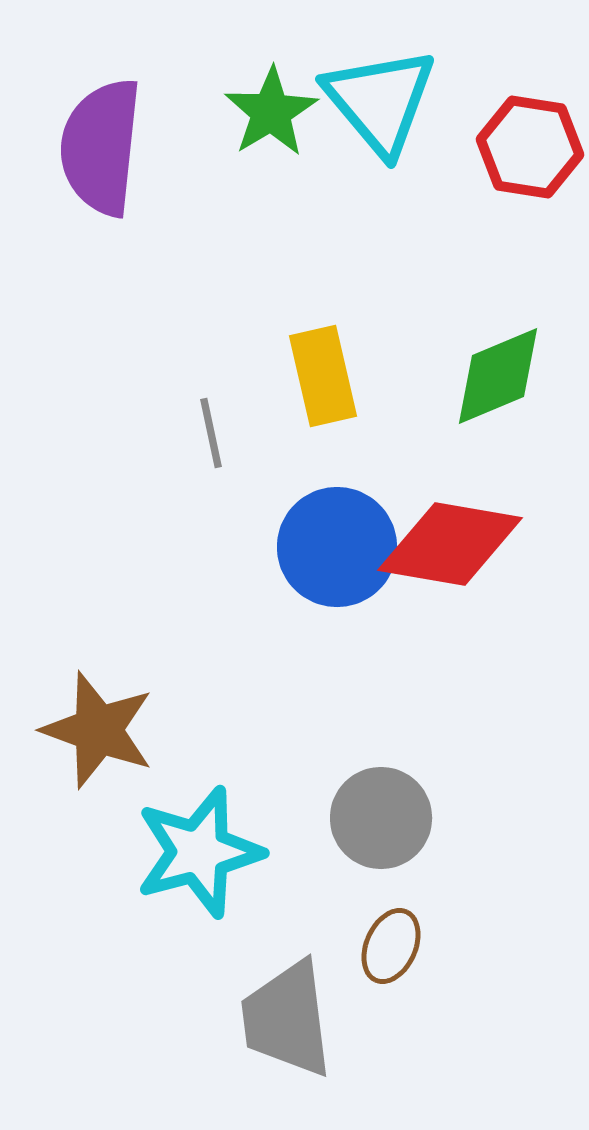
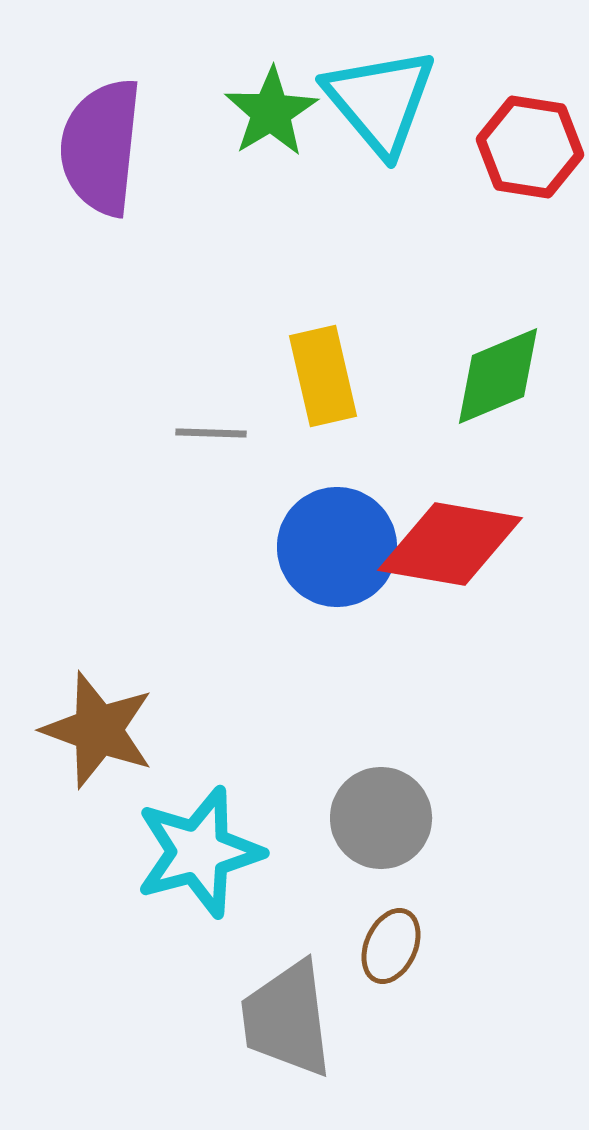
gray line: rotated 76 degrees counterclockwise
